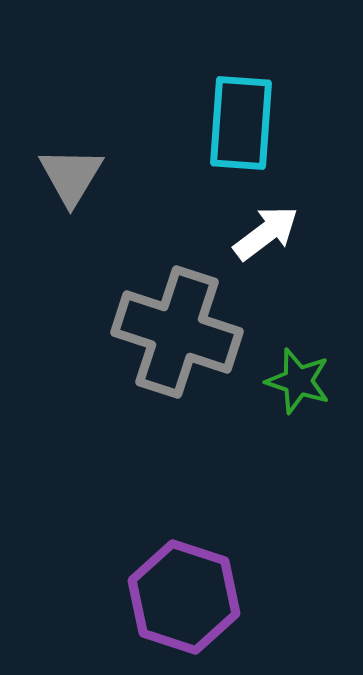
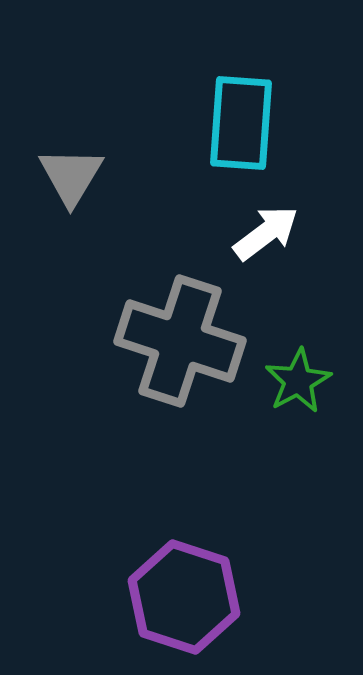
gray cross: moved 3 px right, 9 px down
green star: rotated 26 degrees clockwise
